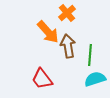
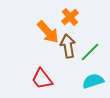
orange cross: moved 3 px right, 4 px down
green line: moved 3 px up; rotated 40 degrees clockwise
cyan semicircle: moved 2 px left, 2 px down
